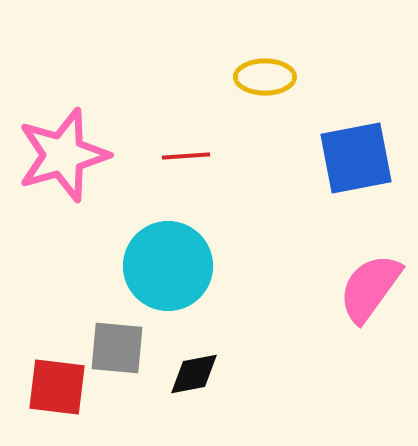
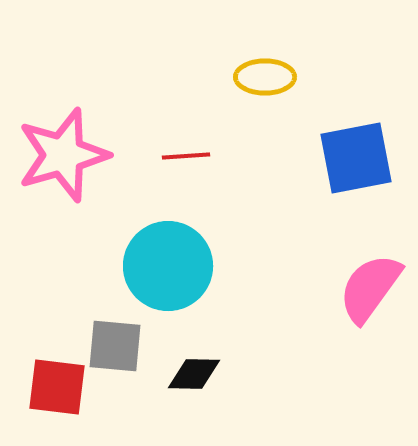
gray square: moved 2 px left, 2 px up
black diamond: rotated 12 degrees clockwise
